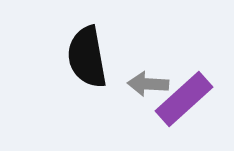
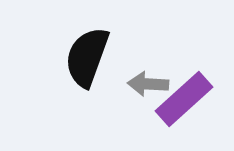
black semicircle: rotated 30 degrees clockwise
